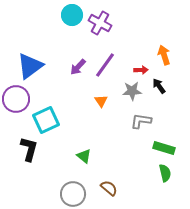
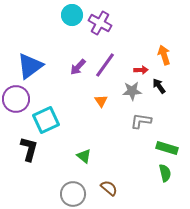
green rectangle: moved 3 px right
